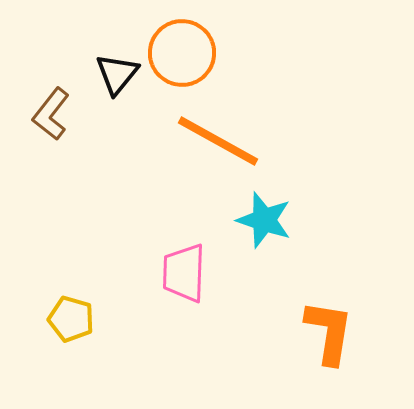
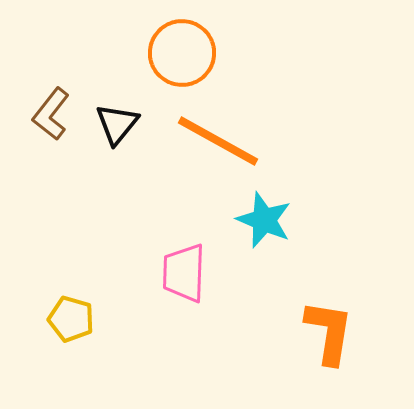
black triangle: moved 50 px down
cyan star: rotated 4 degrees clockwise
